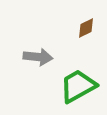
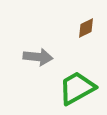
green trapezoid: moved 1 px left, 2 px down
